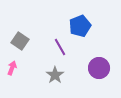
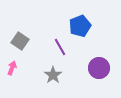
gray star: moved 2 px left
